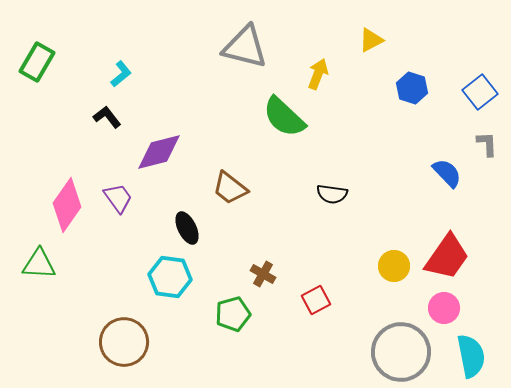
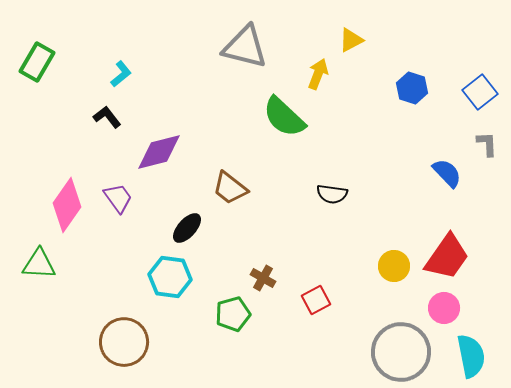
yellow triangle: moved 20 px left
black ellipse: rotated 68 degrees clockwise
brown cross: moved 4 px down
